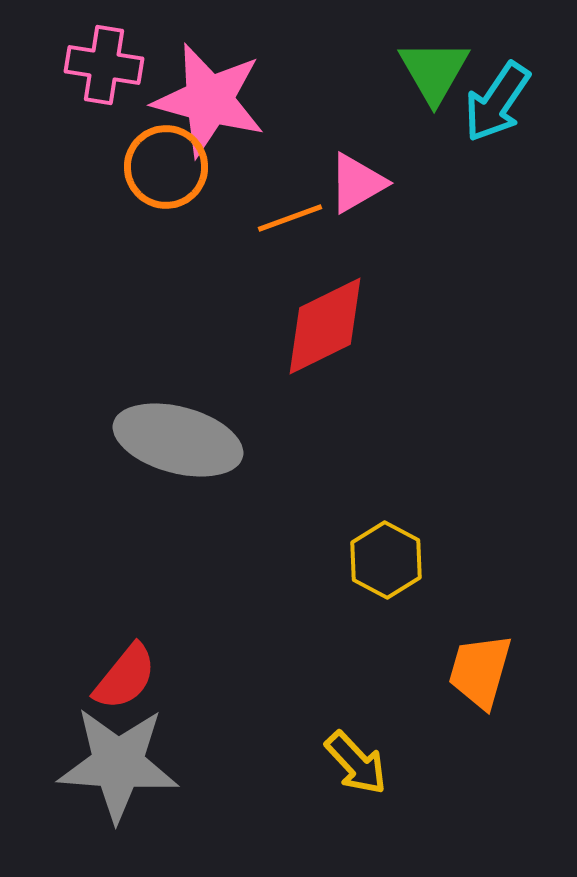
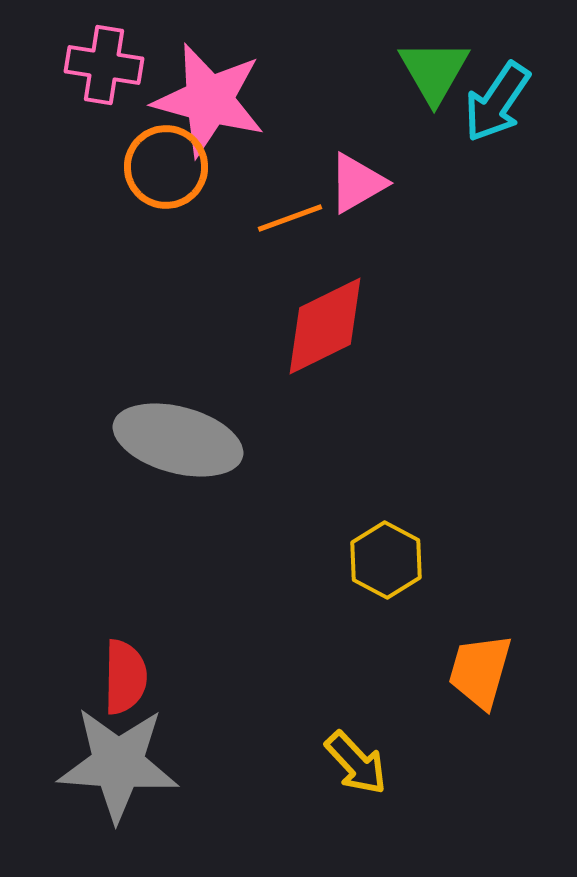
red semicircle: rotated 38 degrees counterclockwise
